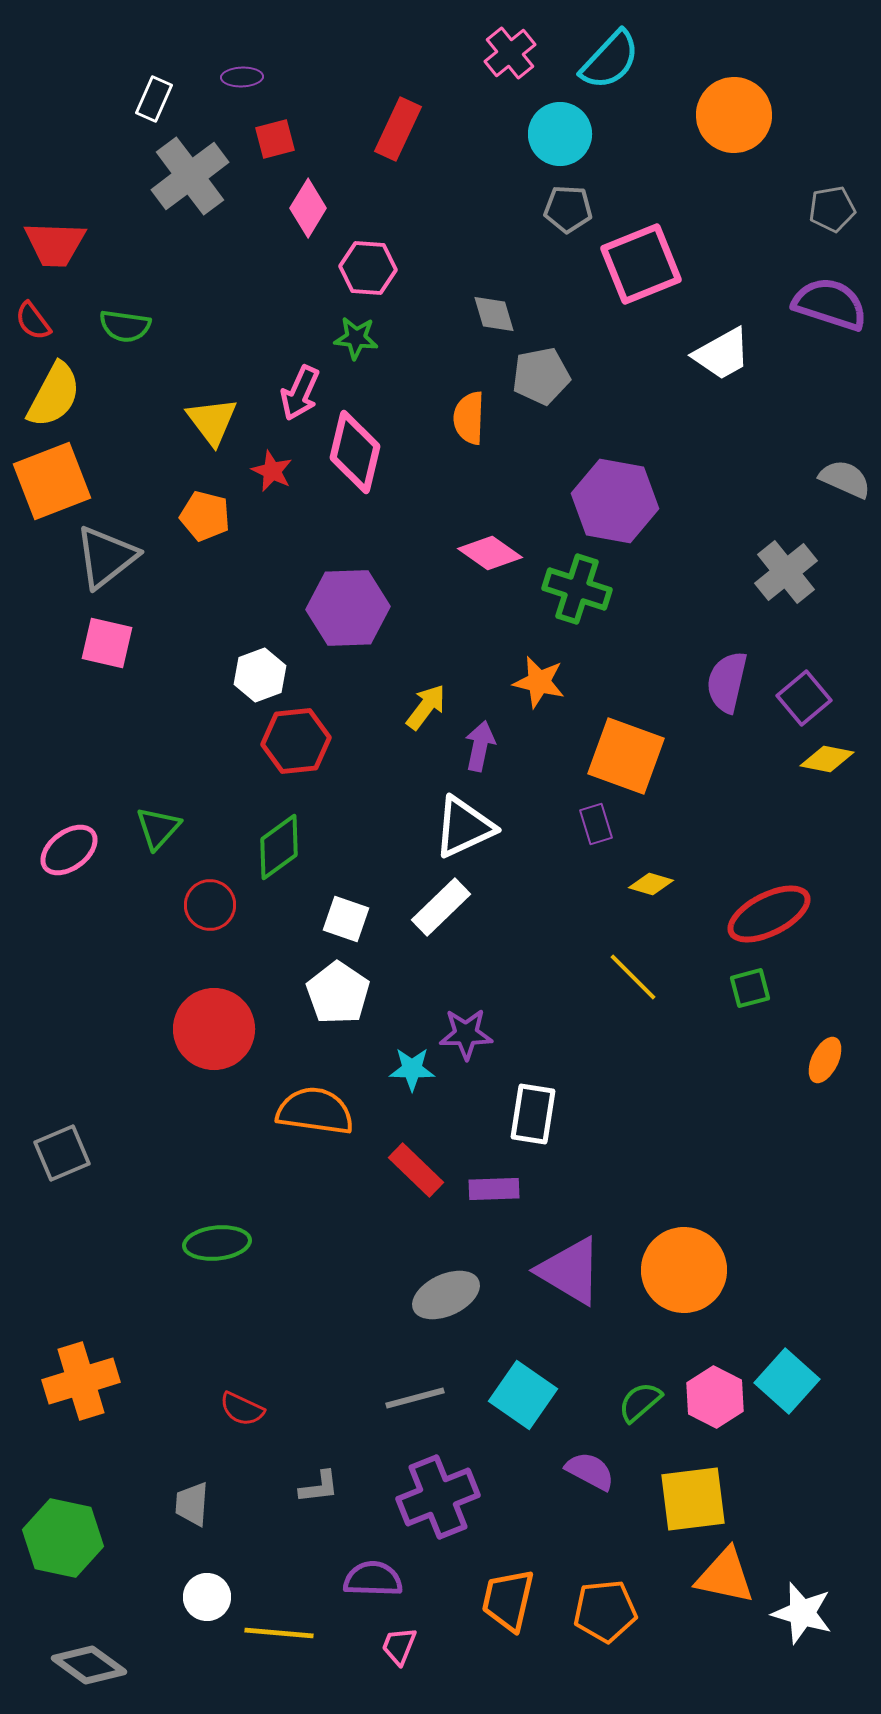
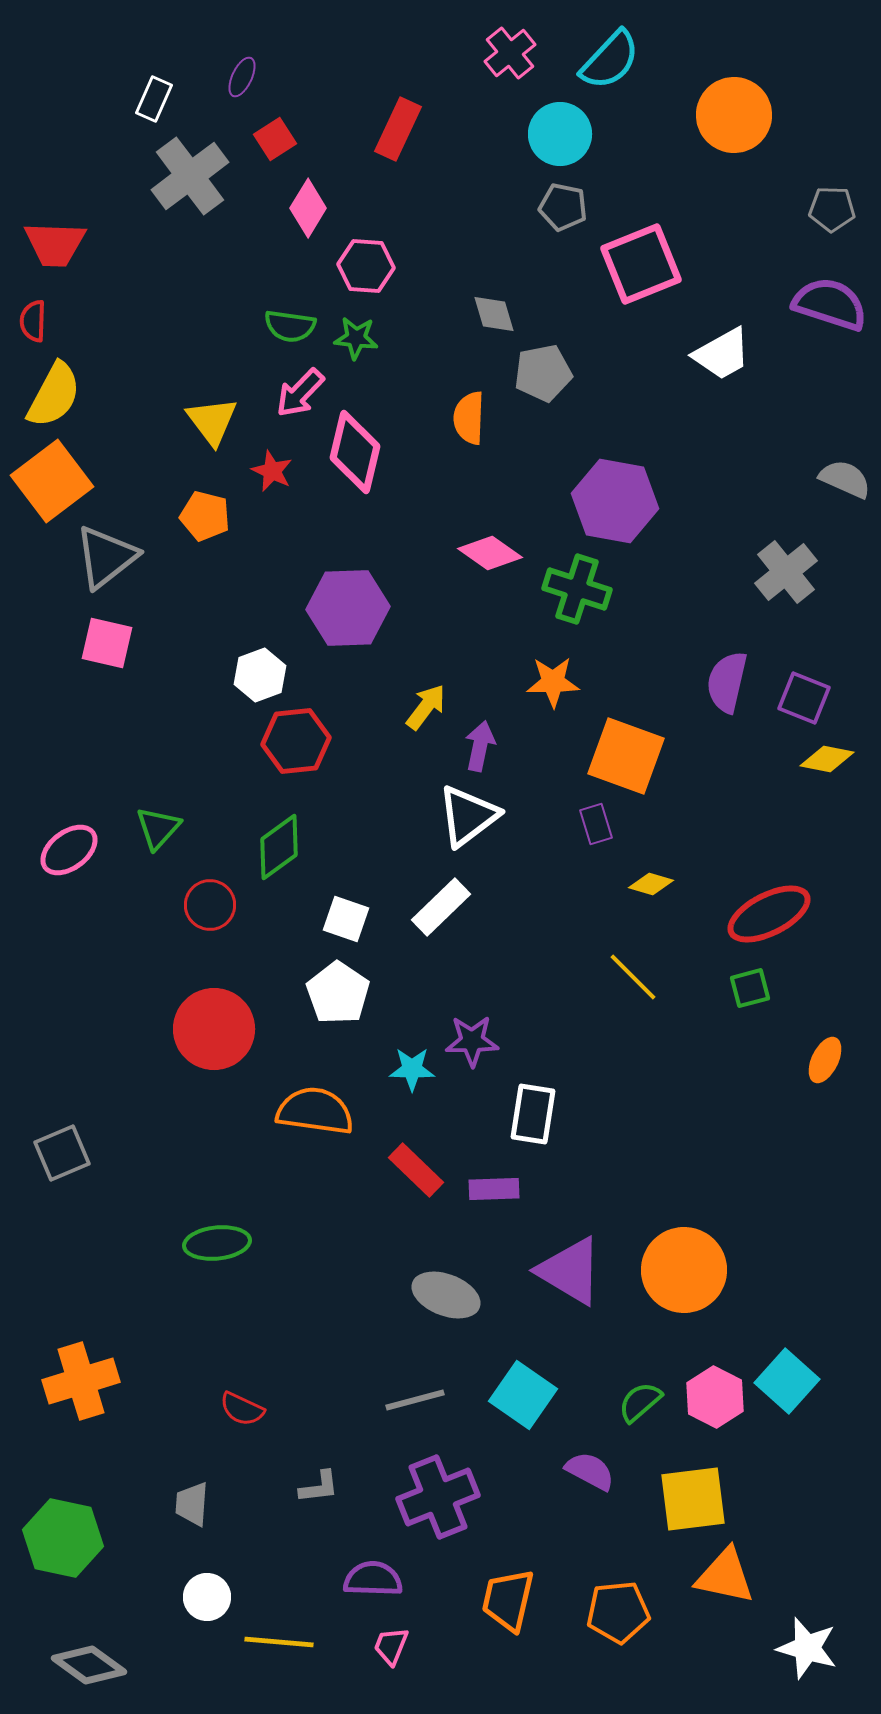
purple ellipse at (242, 77): rotated 63 degrees counterclockwise
red square at (275, 139): rotated 18 degrees counterclockwise
gray pentagon at (568, 209): moved 5 px left, 2 px up; rotated 9 degrees clockwise
gray pentagon at (832, 209): rotated 12 degrees clockwise
pink hexagon at (368, 268): moved 2 px left, 2 px up
red semicircle at (33, 321): rotated 39 degrees clockwise
green semicircle at (125, 326): moved 165 px right
gray pentagon at (541, 376): moved 2 px right, 3 px up
pink arrow at (300, 393): rotated 20 degrees clockwise
orange square at (52, 481): rotated 16 degrees counterclockwise
orange star at (539, 682): moved 14 px right; rotated 14 degrees counterclockwise
purple square at (804, 698): rotated 28 degrees counterclockwise
white triangle at (464, 827): moved 4 px right, 11 px up; rotated 12 degrees counterclockwise
purple star at (466, 1034): moved 6 px right, 7 px down
gray ellipse at (446, 1295): rotated 46 degrees clockwise
gray line at (415, 1398): moved 2 px down
orange pentagon at (605, 1611): moved 13 px right, 1 px down
white star at (802, 1613): moved 5 px right, 35 px down
yellow line at (279, 1633): moved 9 px down
pink trapezoid at (399, 1646): moved 8 px left
